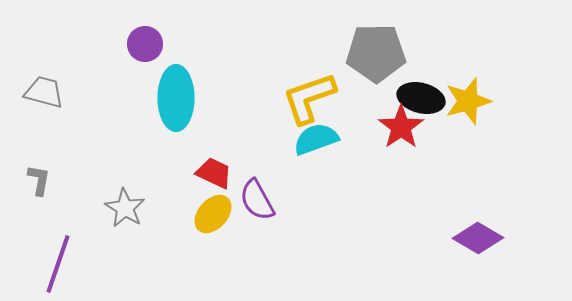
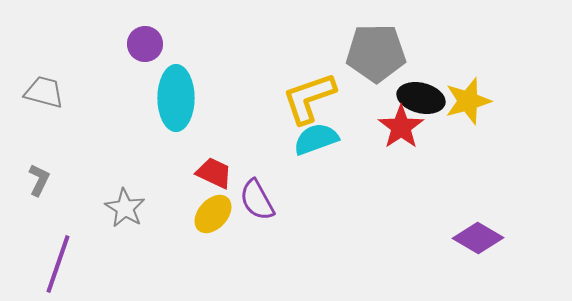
gray L-shape: rotated 16 degrees clockwise
